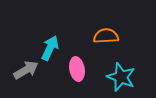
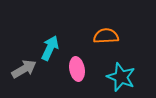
gray arrow: moved 2 px left, 1 px up
